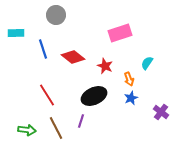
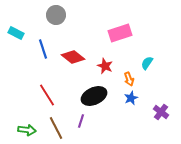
cyan rectangle: rotated 28 degrees clockwise
